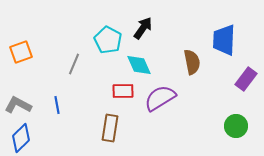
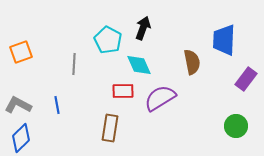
black arrow: rotated 15 degrees counterclockwise
gray line: rotated 20 degrees counterclockwise
